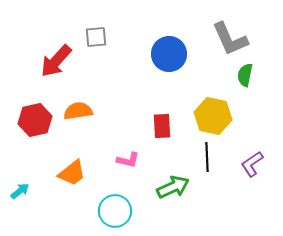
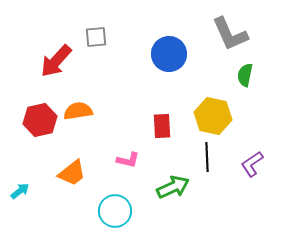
gray L-shape: moved 5 px up
red hexagon: moved 5 px right
